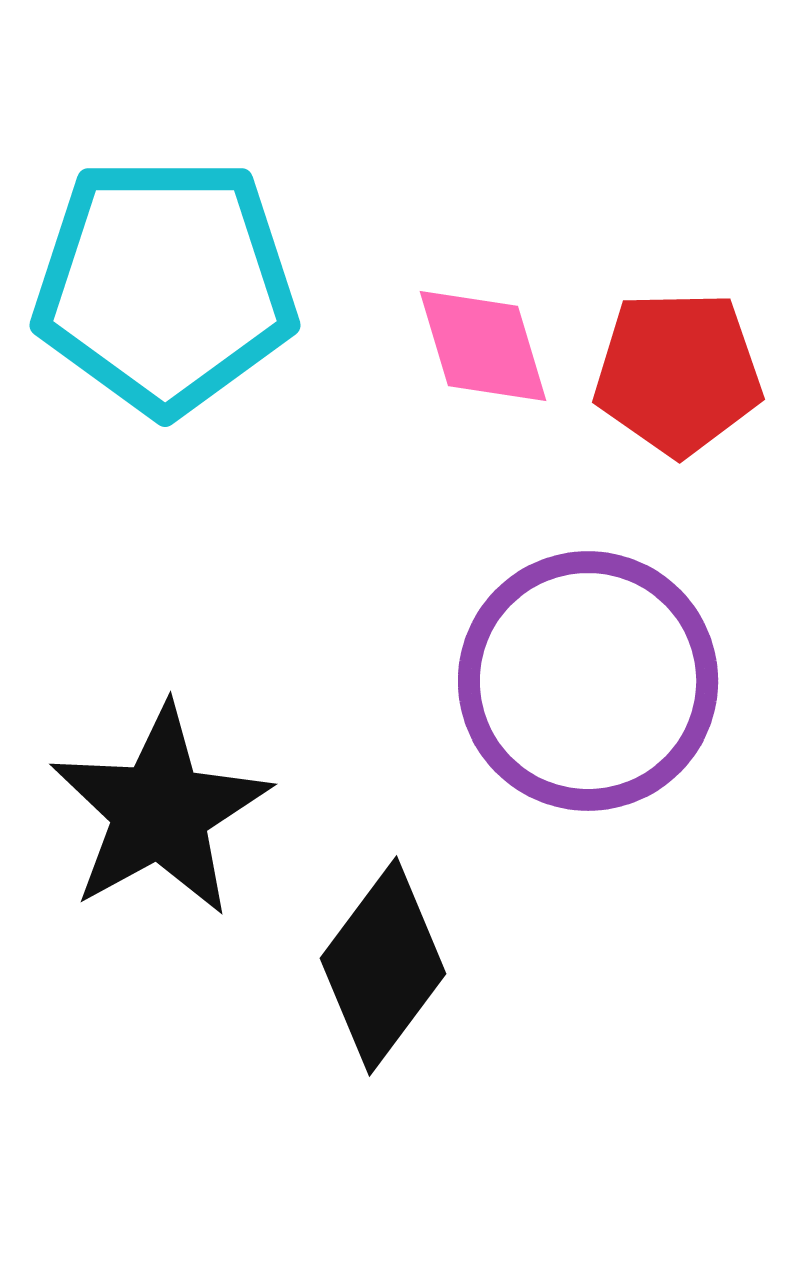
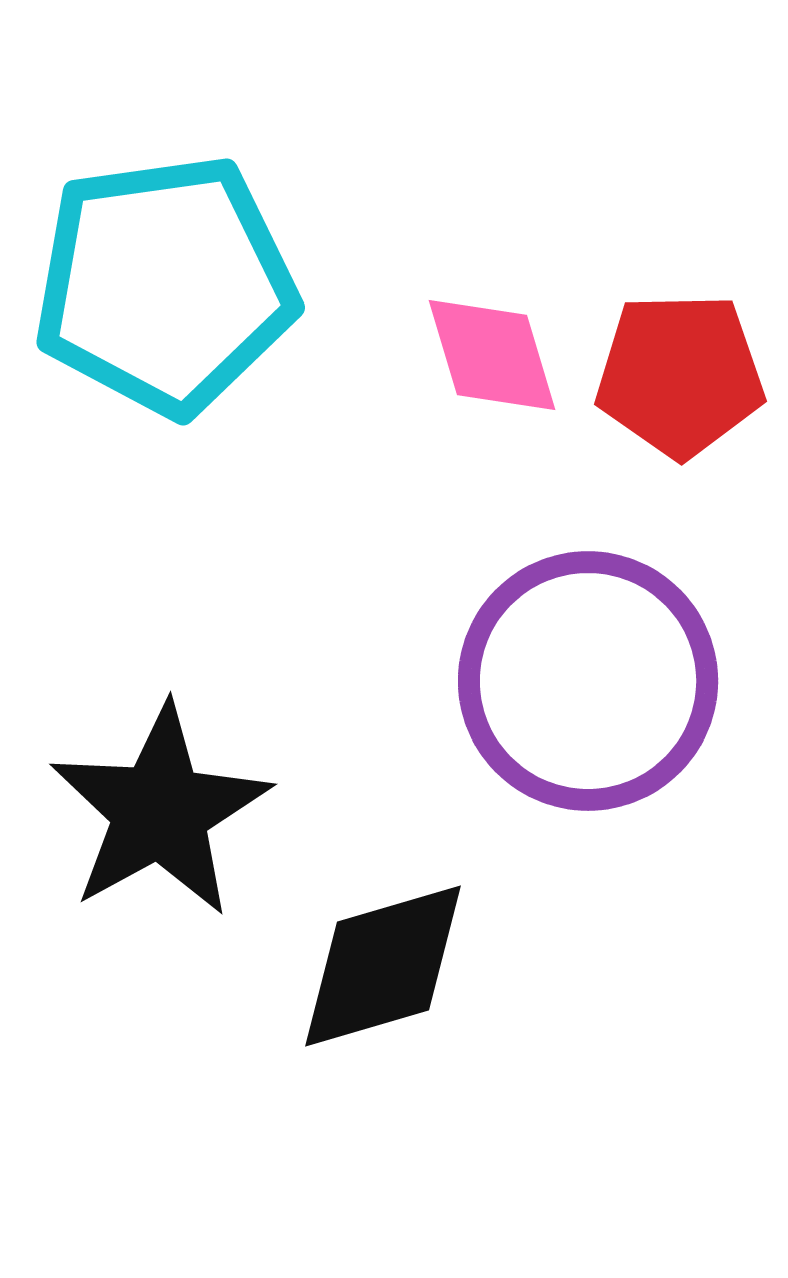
cyan pentagon: rotated 8 degrees counterclockwise
pink diamond: moved 9 px right, 9 px down
red pentagon: moved 2 px right, 2 px down
black diamond: rotated 37 degrees clockwise
